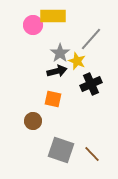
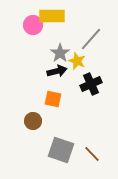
yellow rectangle: moved 1 px left
